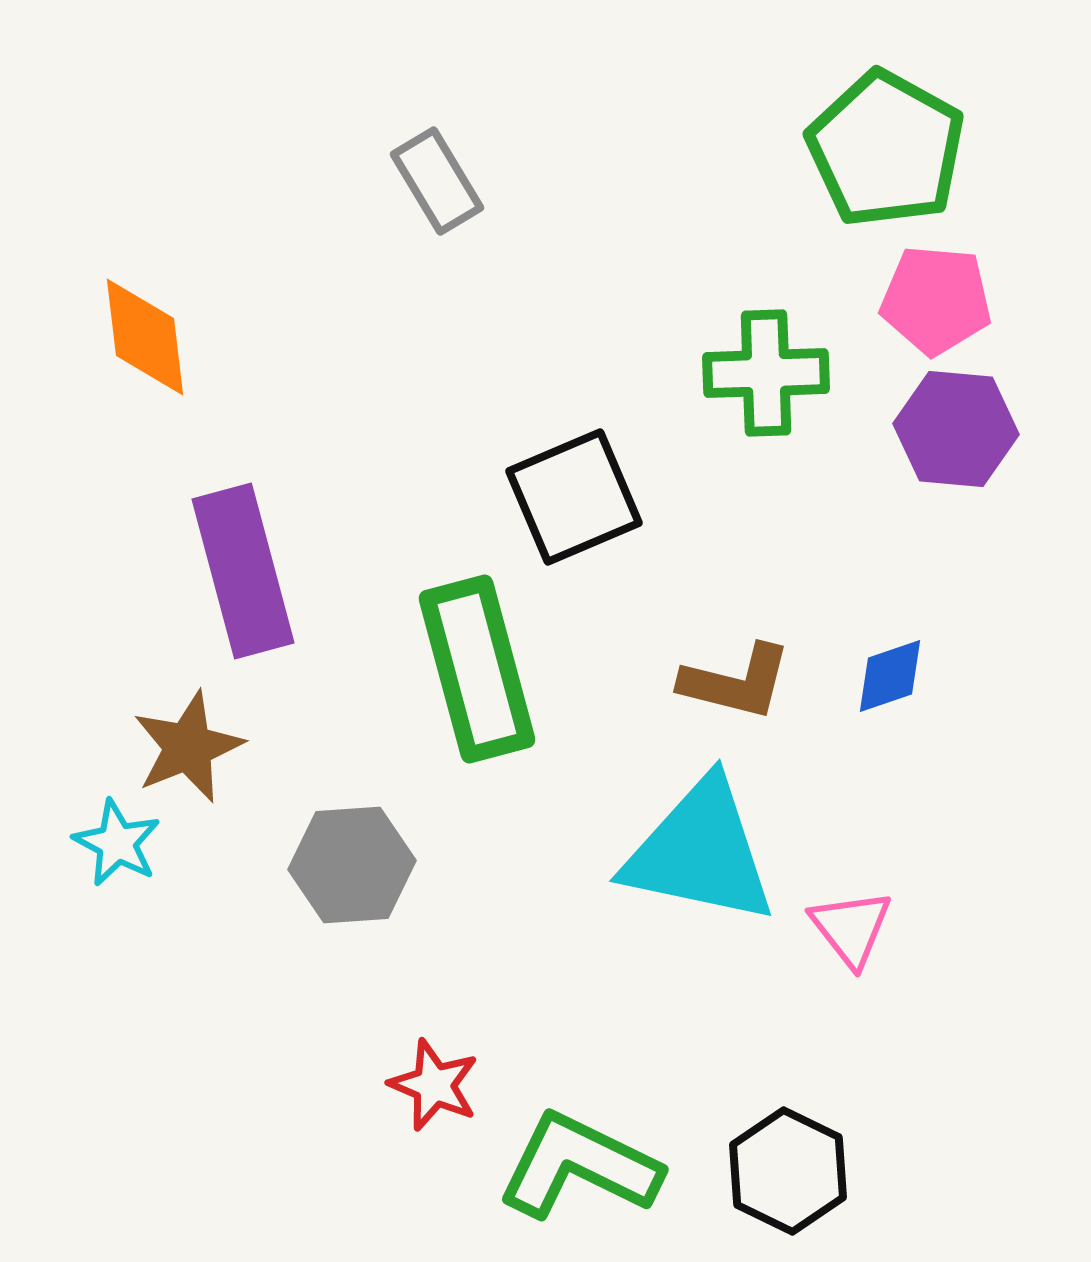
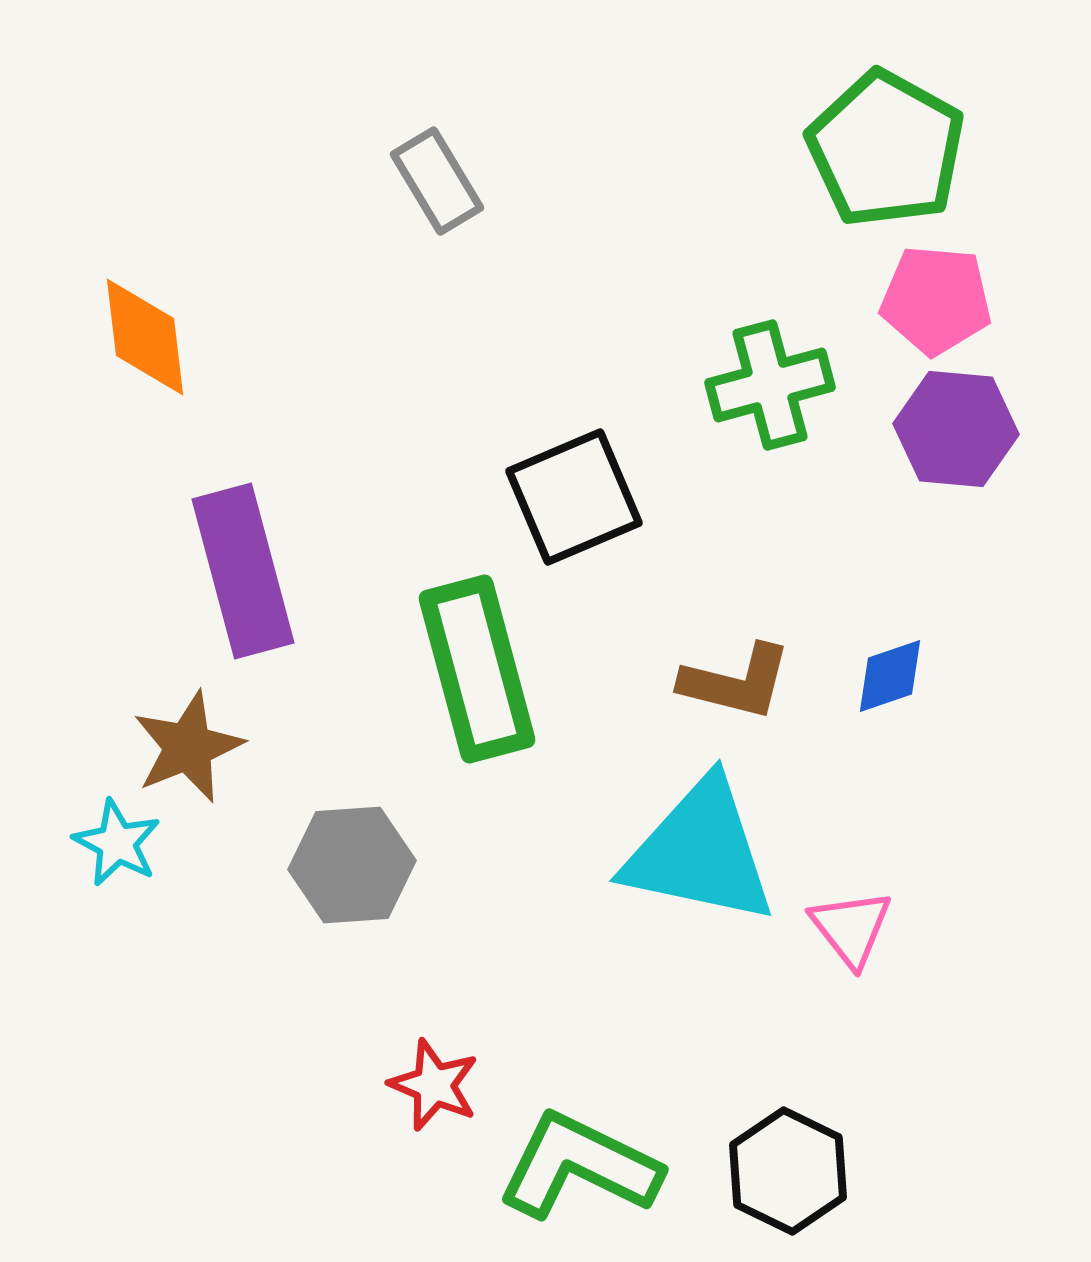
green cross: moved 4 px right, 12 px down; rotated 13 degrees counterclockwise
